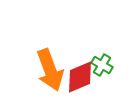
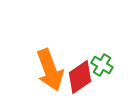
red diamond: rotated 12 degrees counterclockwise
